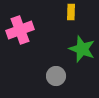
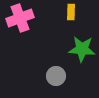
pink cross: moved 12 px up
green star: rotated 16 degrees counterclockwise
